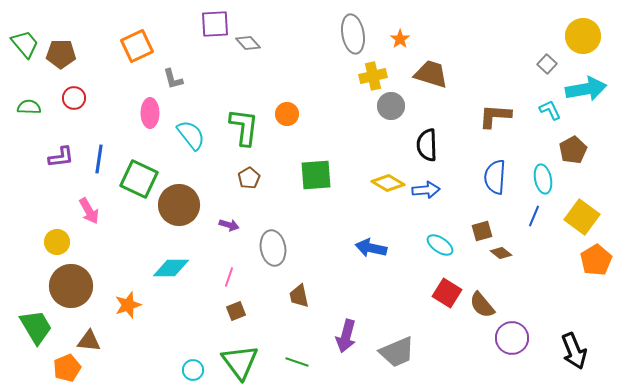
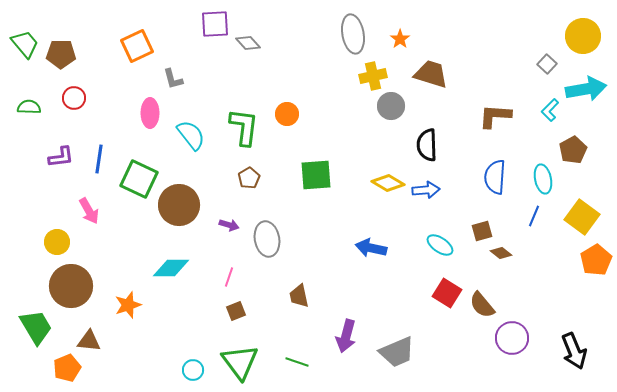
cyan L-shape at (550, 110): rotated 110 degrees counterclockwise
gray ellipse at (273, 248): moved 6 px left, 9 px up
